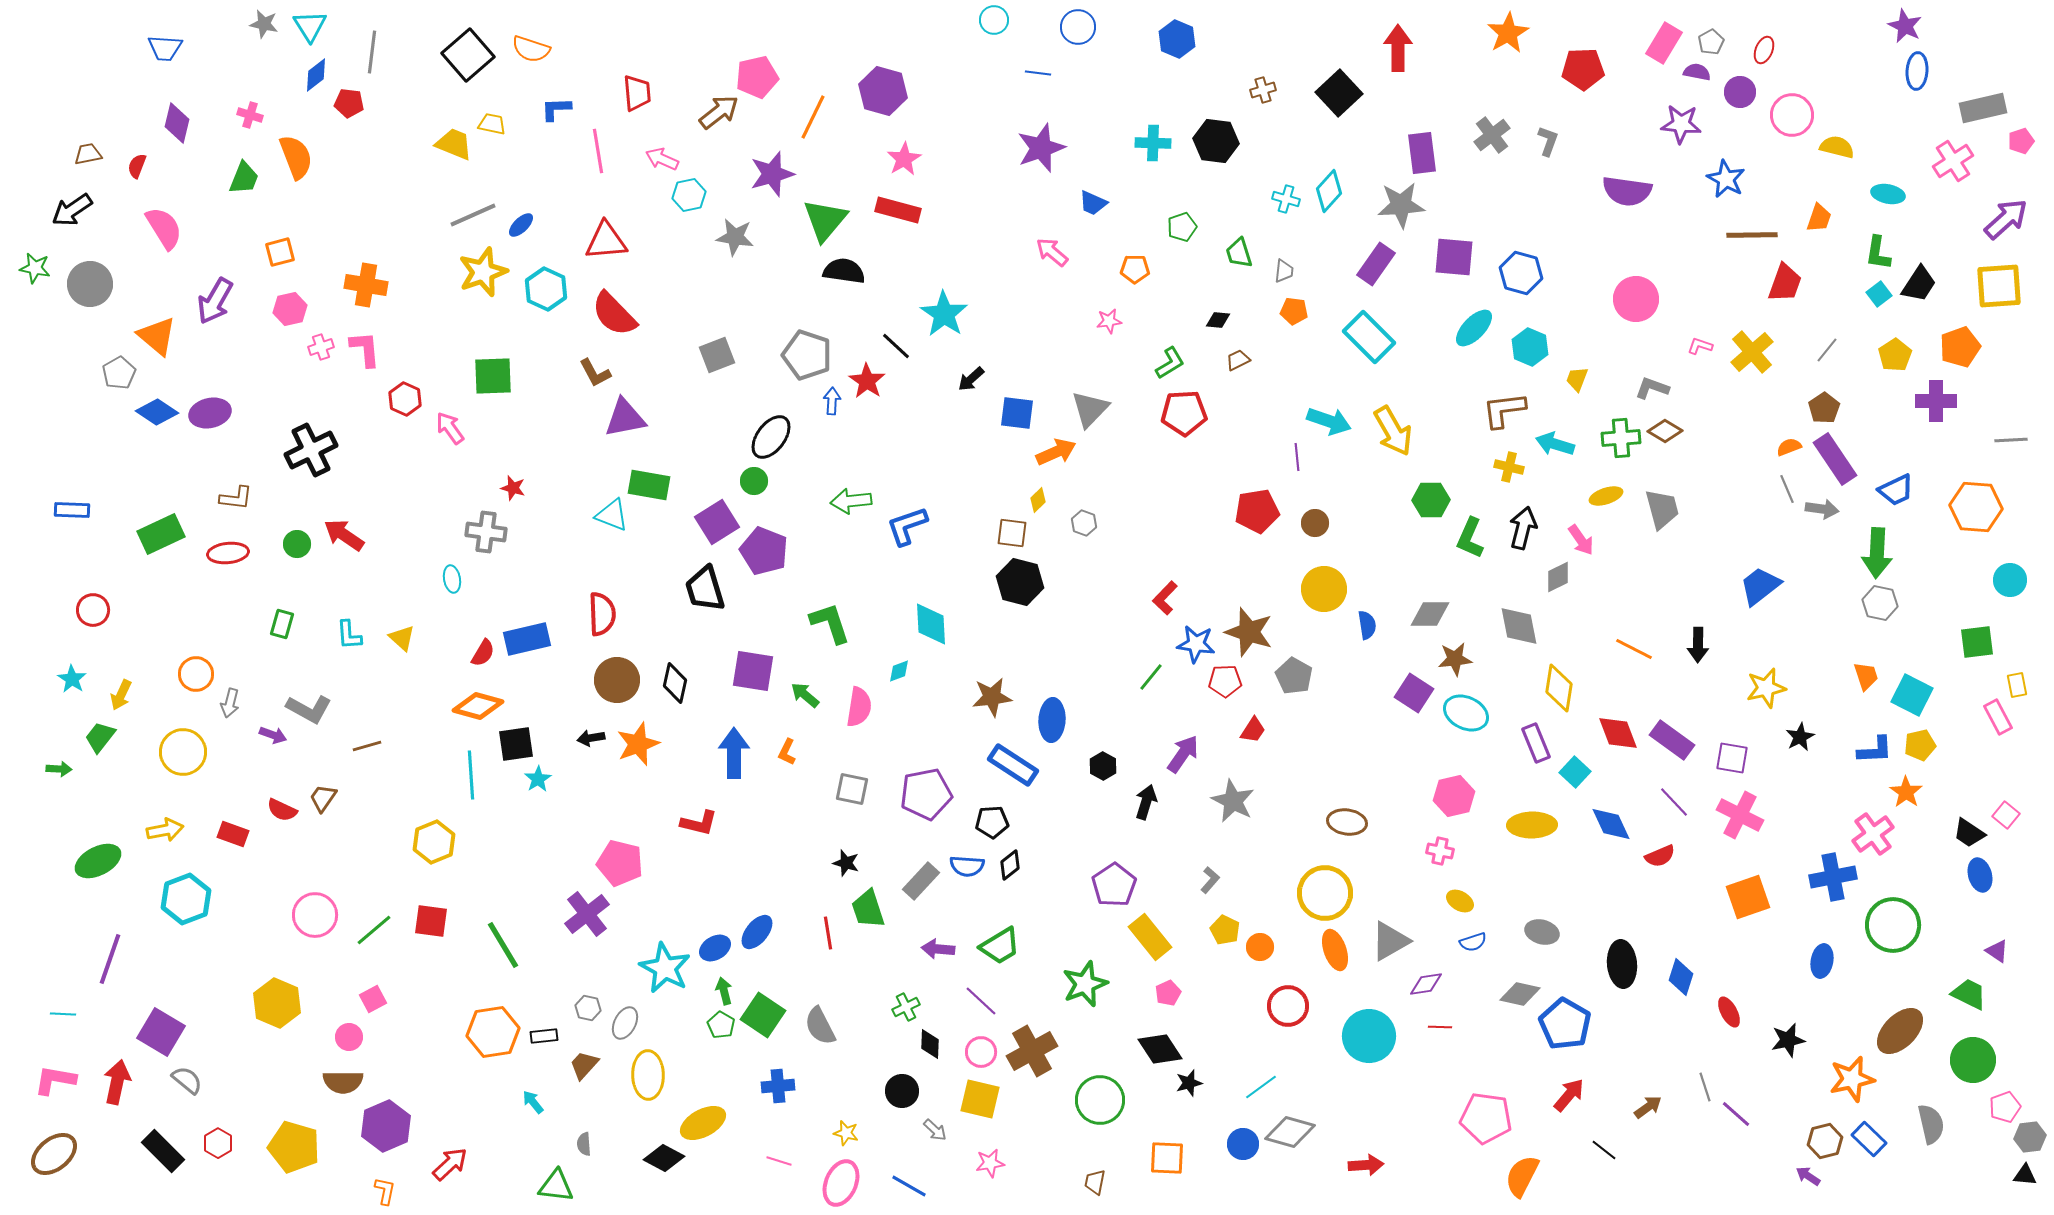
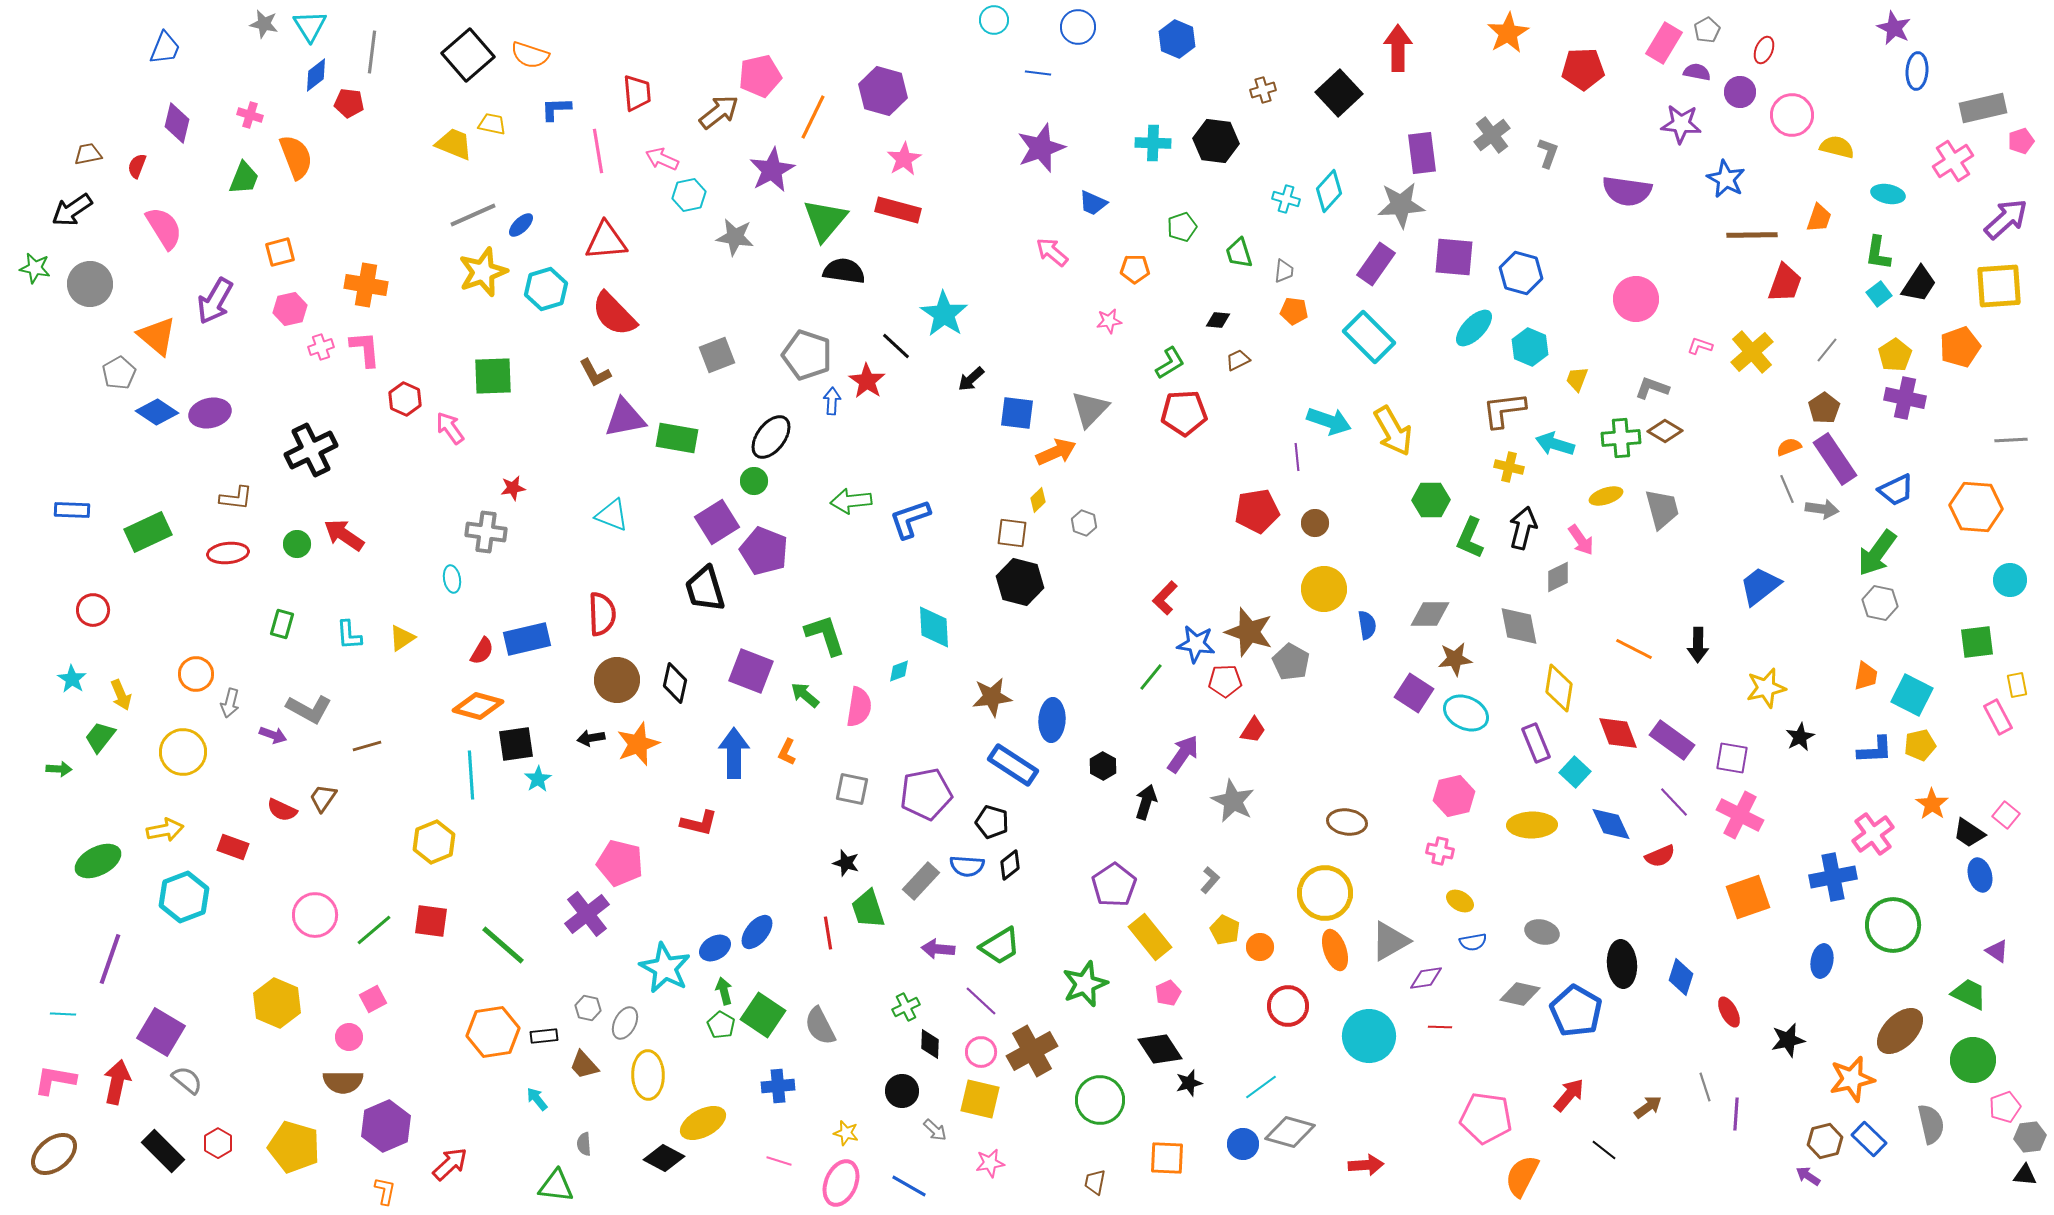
purple star at (1905, 26): moved 11 px left, 2 px down
gray pentagon at (1711, 42): moved 4 px left, 12 px up
blue trapezoid at (165, 48): rotated 72 degrees counterclockwise
orange semicircle at (531, 49): moved 1 px left, 6 px down
pink pentagon at (757, 77): moved 3 px right, 1 px up
gray L-shape at (1548, 141): moved 12 px down
purple star at (772, 174): moved 4 px up; rotated 12 degrees counterclockwise
cyan hexagon at (546, 289): rotated 18 degrees clockwise
purple cross at (1936, 401): moved 31 px left, 3 px up; rotated 12 degrees clockwise
green rectangle at (649, 485): moved 28 px right, 47 px up
red star at (513, 488): rotated 25 degrees counterclockwise
blue L-shape at (907, 526): moved 3 px right, 7 px up
green rectangle at (161, 534): moved 13 px left, 2 px up
green arrow at (1877, 553): rotated 33 degrees clockwise
green L-shape at (830, 623): moved 5 px left, 12 px down
cyan diamond at (931, 624): moved 3 px right, 3 px down
yellow triangle at (402, 638): rotated 44 degrees clockwise
red semicircle at (483, 653): moved 1 px left, 2 px up
purple square at (753, 671): moved 2 px left; rotated 12 degrees clockwise
gray pentagon at (1294, 676): moved 3 px left, 14 px up
orange trapezoid at (1866, 676): rotated 28 degrees clockwise
yellow arrow at (121, 695): rotated 48 degrees counterclockwise
orange star at (1906, 792): moved 26 px right, 12 px down
black pentagon at (992, 822): rotated 20 degrees clockwise
red rectangle at (233, 834): moved 13 px down
cyan hexagon at (186, 899): moved 2 px left, 2 px up
blue semicircle at (1473, 942): rotated 8 degrees clockwise
green line at (503, 945): rotated 18 degrees counterclockwise
purple diamond at (1426, 984): moved 6 px up
blue pentagon at (1565, 1024): moved 11 px right, 13 px up
brown trapezoid at (584, 1065): rotated 84 degrees counterclockwise
cyan arrow at (533, 1102): moved 4 px right, 3 px up
purple line at (1736, 1114): rotated 52 degrees clockwise
